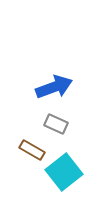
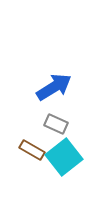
blue arrow: rotated 12 degrees counterclockwise
cyan square: moved 15 px up
